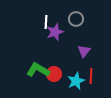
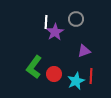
purple star: rotated 12 degrees counterclockwise
purple triangle: rotated 32 degrees clockwise
green L-shape: moved 4 px left, 3 px up; rotated 85 degrees counterclockwise
